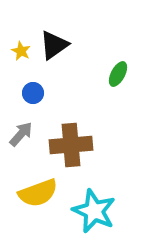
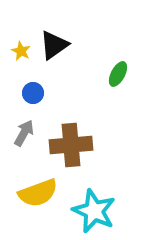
gray arrow: moved 3 px right, 1 px up; rotated 12 degrees counterclockwise
